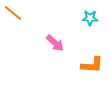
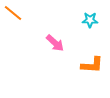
cyan star: moved 2 px down
